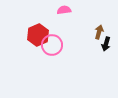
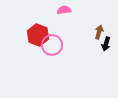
red hexagon: rotated 15 degrees counterclockwise
